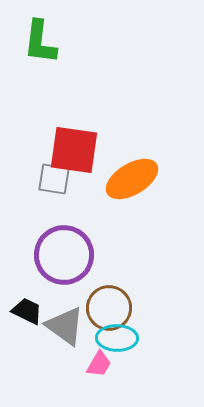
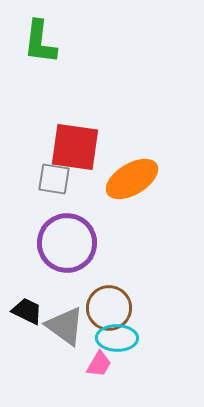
red square: moved 1 px right, 3 px up
purple circle: moved 3 px right, 12 px up
